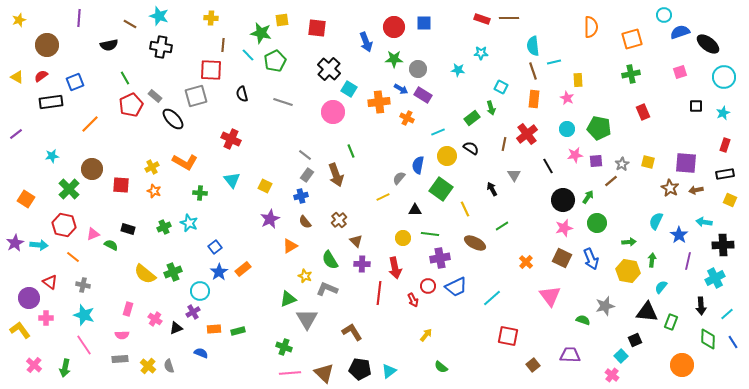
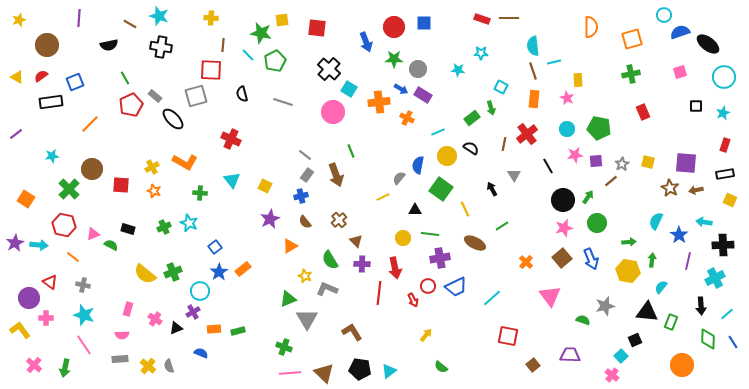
brown square at (562, 258): rotated 24 degrees clockwise
